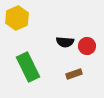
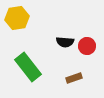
yellow hexagon: rotated 15 degrees clockwise
green rectangle: rotated 12 degrees counterclockwise
brown rectangle: moved 4 px down
